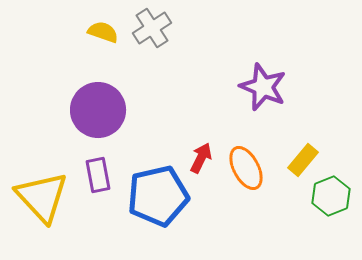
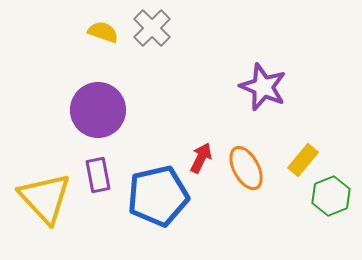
gray cross: rotated 12 degrees counterclockwise
yellow triangle: moved 3 px right, 1 px down
